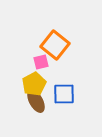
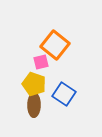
yellow pentagon: rotated 25 degrees counterclockwise
blue square: rotated 35 degrees clockwise
brown ellipse: moved 2 px left, 4 px down; rotated 30 degrees clockwise
